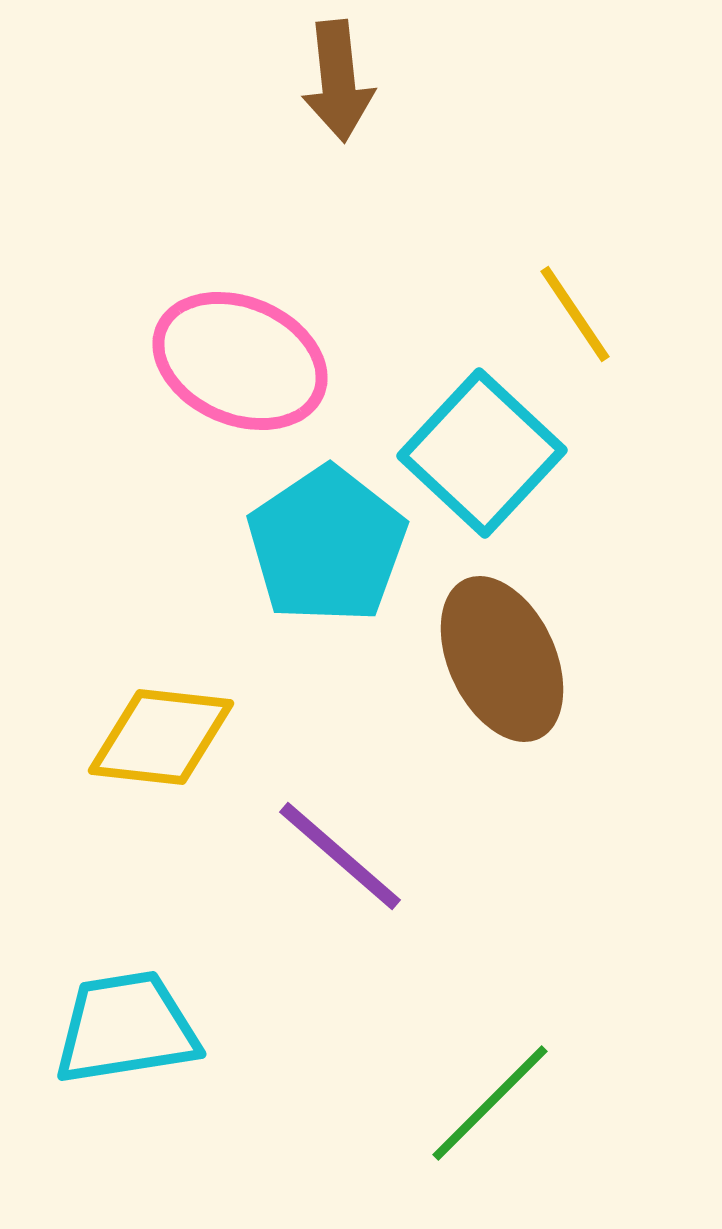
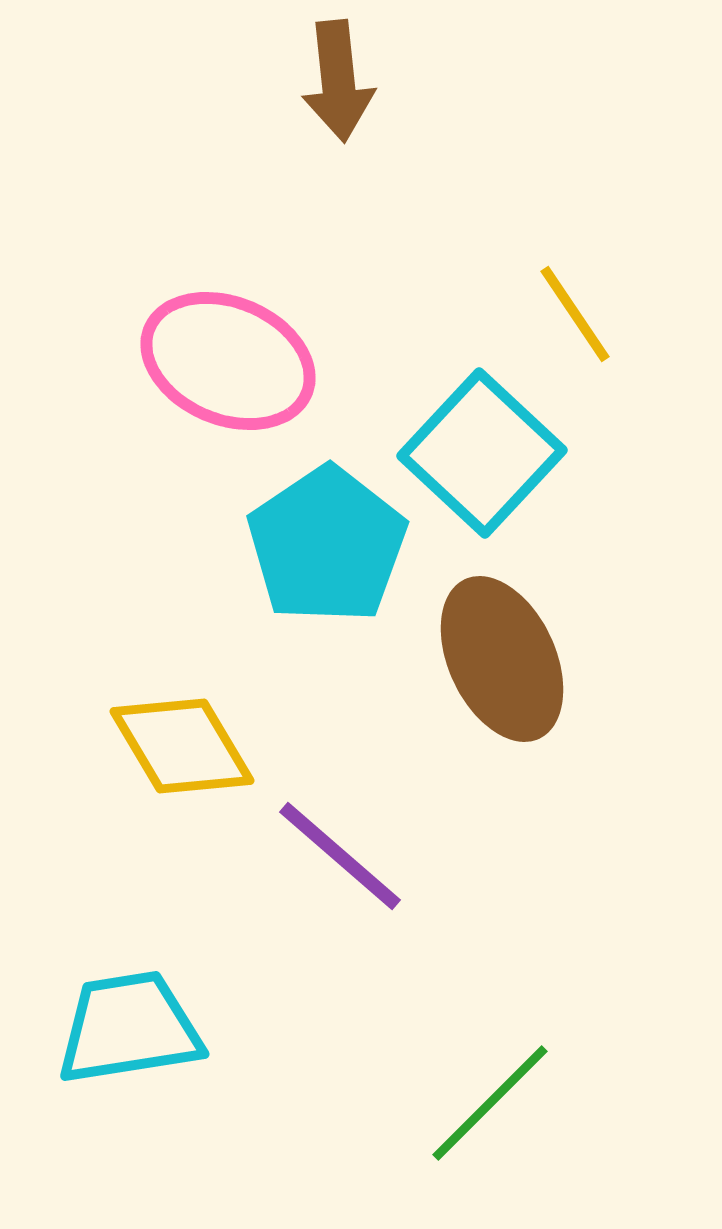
pink ellipse: moved 12 px left
yellow diamond: moved 21 px right, 9 px down; rotated 53 degrees clockwise
cyan trapezoid: moved 3 px right
